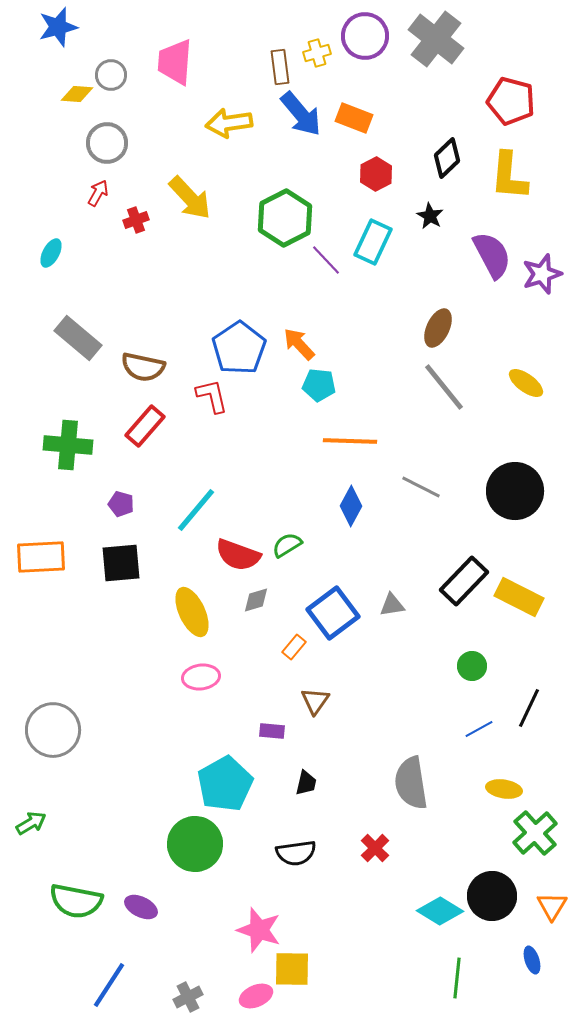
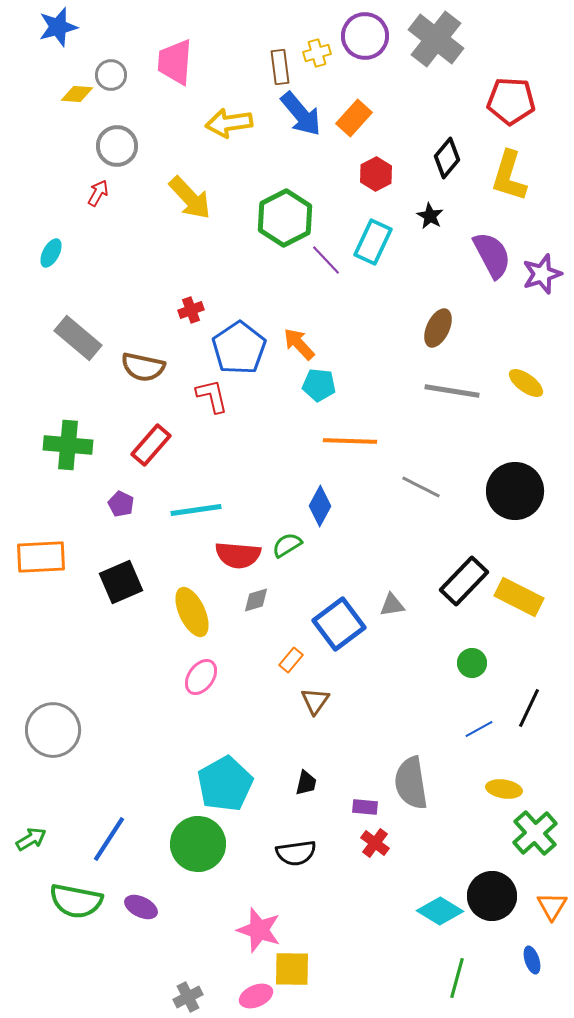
red pentagon at (511, 101): rotated 12 degrees counterclockwise
orange rectangle at (354, 118): rotated 69 degrees counterclockwise
gray circle at (107, 143): moved 10 px right, 3 px down
black diamond at (447, 158): rotated 6 degrees counterclockwise
yellow L-shape at (509, 176): rotated 12 degrees clockwise
red cross at (136, 220): moved 55 px right, 90 px down
gray line at (444, 387): moved 8 px right, 4 px down; rotated 42 degrees counterclockwise
red rectangle at (145, 426): moved 6 px right, 19 px down
purple pentagon at (121, 504): rotated 10 degrees clockwise
blue diamond at (351, 506): moved 31 px left
cyan line at (196, 510): rotated 42 degrees clockwise
red semicircle at (238, 555): rotated 15 degrees counterclockwise
black square at (121, 563): moved 19 px down; rotated 18 degrees counterclockwise
blue square at (333, 613): moved 6 px right, 11 px down
orange rectangle at (294, 647): moved 3 px left, 13 px down
green circle at (472, 666): moved 3 px up
pink ellipse at (201, 677): rotated 48 degrees counterclockwise
purple rectangle at (272, 731): moved 93 px right, 76 px down
green arrow at (31, 823): moved 16 px down
green circle at (195, 844): moved 3 px right
red cross at (375, 848): moved 5 px up; rotated 8 degrees counterclockwise
green line at (457, 978): rotated 9 degrees clockwise
blue line at (109, 985): moved 146 px up
